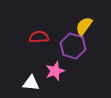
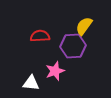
red semicircle: moved 1 px right, 1 px up
purple hexagon: rotated 20 degrees counterclockwise
